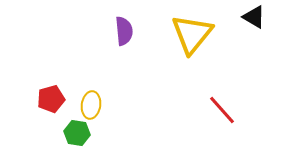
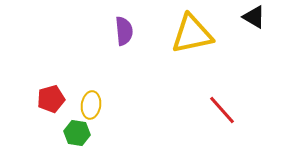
yellow triangle: rotated 39 degrees clockwise
